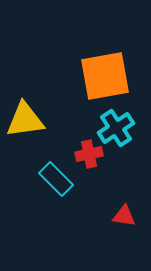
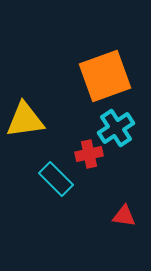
orange square: rotated 10 degrees counterclockwise
